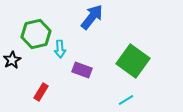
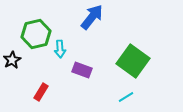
cyan line: moved 3 px up
